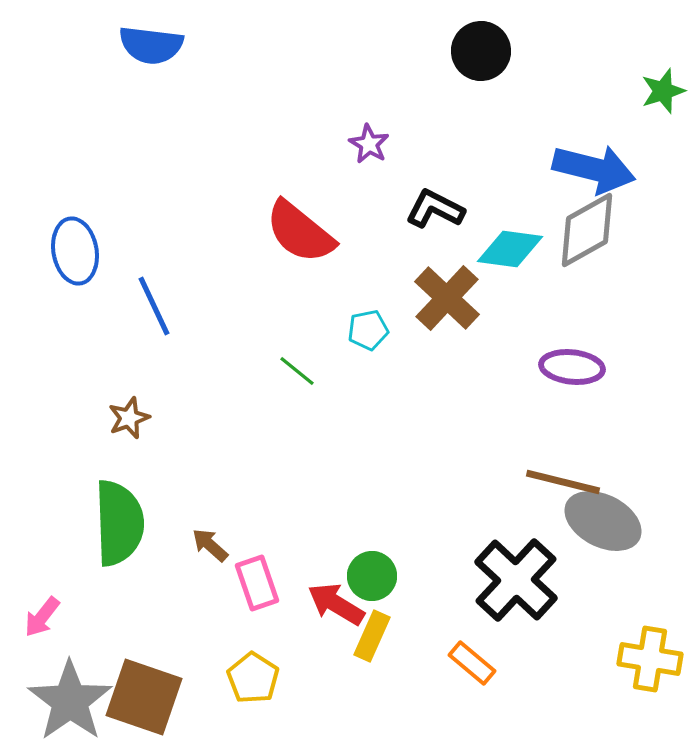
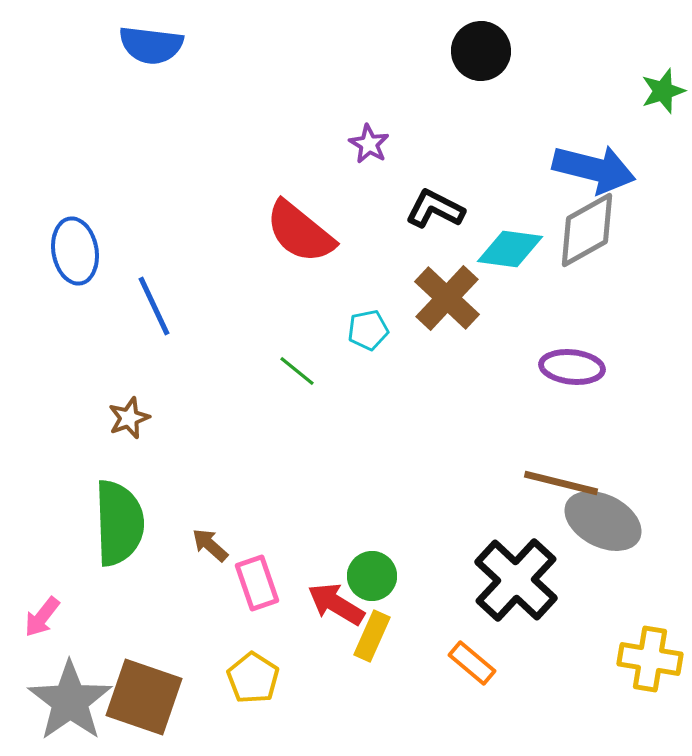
brown line: moved 2 px left, 1 px down
